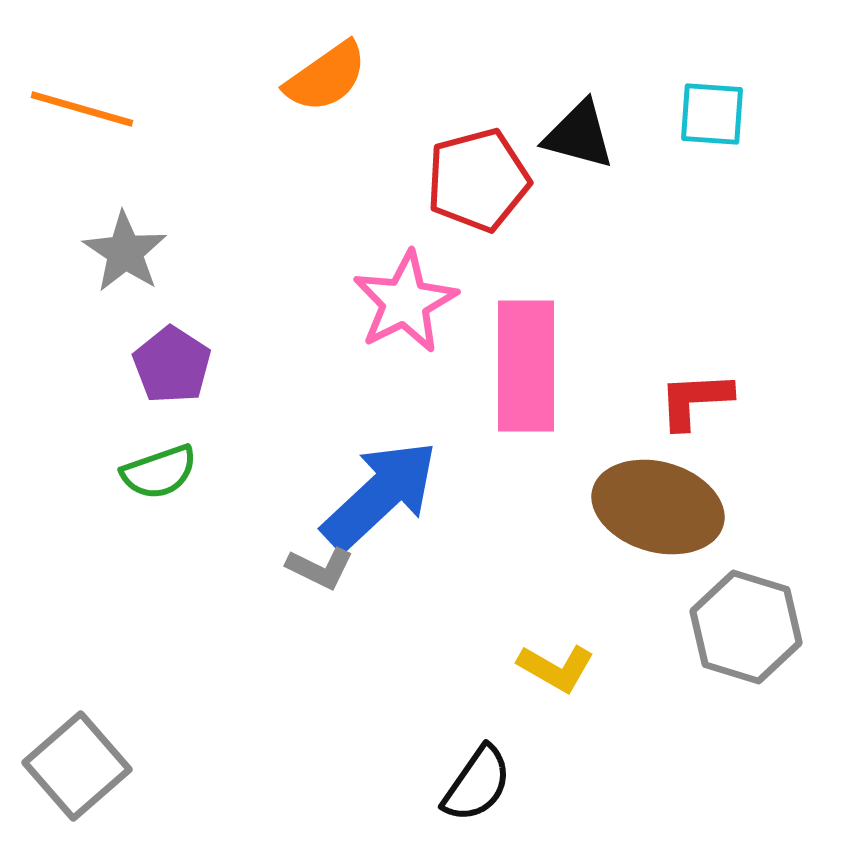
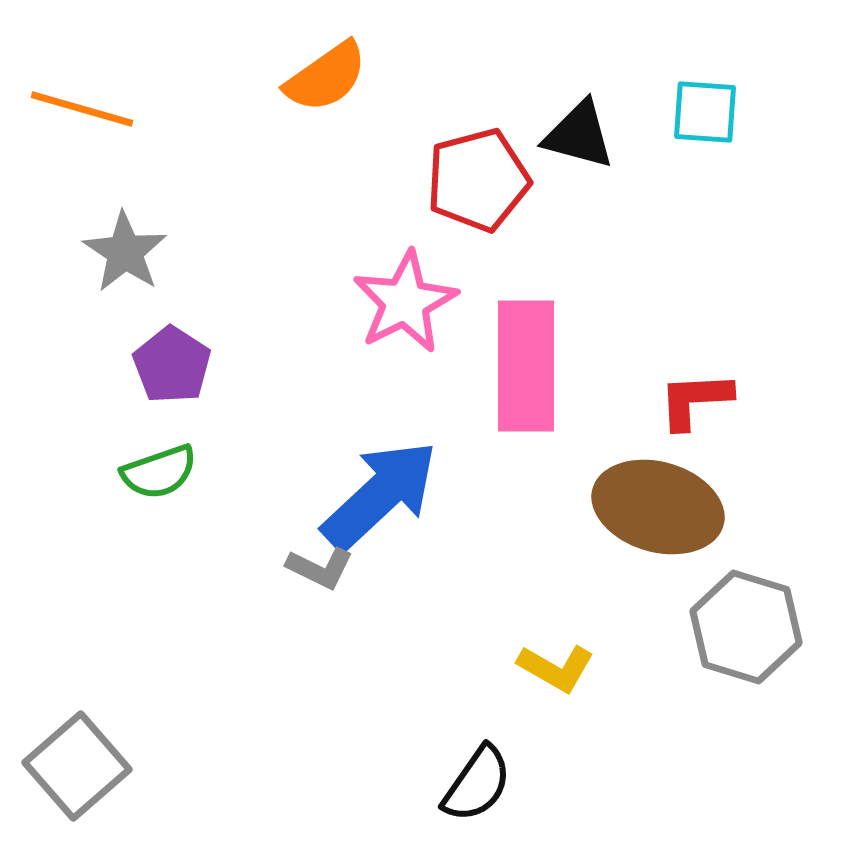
cyan square: moved 7 px left, 2 px up
